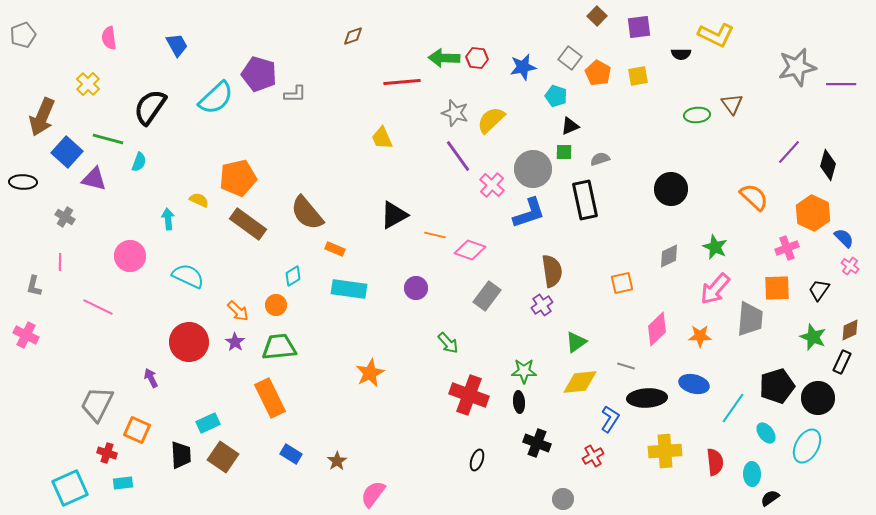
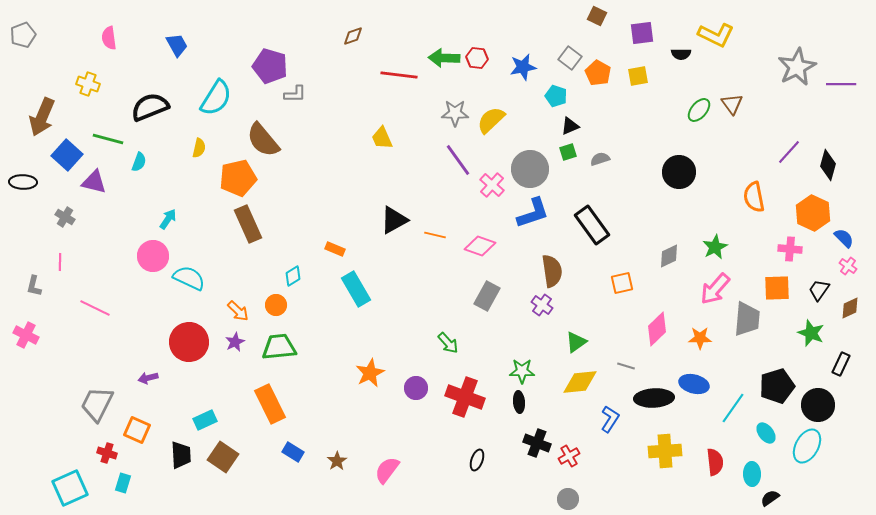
brown square at (597, 16): rotated 18 degrees counterclockwise
purple square at (639, 27): moved 3 px right, 6 px down
gray star at (797, 67): rotated 15 degrees counterclockwise
purple pentagon at (259, 74): moved 11 px right, 8 px up
red line at (402, 82): moved 3 px left, 7 px up; rotated 12 degrees clockwise
yellow cross at (88, 84): rotated 25 degrees counterclockwise
cyan semicircle at (216, 98): rotated 15 degrees counterclockwise
black semicircle at (150, 107): rotated 33 degrees clockwise
gray star at (455, 113): rotated 16 degrees counterclockwise
green ellipse at (697, 115): moved 2 px right, 5 px up; rotated 45 degrees counterclockwise
blue square at (67, 152): moved 3 px down
green square at (564, 152): moved 4 px right; rotated 18 degrees counterclockwise
purple line at (458, 156): moved 4 px down
gray circle at (533, 169): moved 3 px left
purple triangle at (94, 179): moved 3 px down
black circle at (671, 189): moved 8 px right, 17 px up
orange semicircle at (754, 197): rotated 144 degrees counterclockwise
yellow semicircle at (199, 200): moved 52 px up; rotated 78 degrees clockwise
black rectangle at (585, 200): moved 7 px right, 25 px down; rotated 24 degrees counterclockwise
brown semicircle at (307, 213): moved 44 px left, 73 px up
blue L-shape at (529, 213): moved 4 px right
black triangle at (394, 215): moved 5 px down
cyan arrow at (168, 219): rotated 40 degrees clockwise
brown rectangle at (248, 224): rotated 30 degrees clockwise
green star at (715, 247): rotated 20 degrees clockwise
pink cross at (787, 248): moved 3 px right, 1 px down; rotated 25 degrees clockwise
pink diamond at (470, 250): moved 10 px right, 4 px up
pink circle at (130, 256): moved 23 px right
pink cross at (850, 266): moved 2 px left
cyan semicircle at (188, 276): moved 1 px right, 2 px down
purple circle at (416, 288): moved 100 px down
cyan rectangle at (349, 289): moved 7 px right; rotated 52 degrees clockwise
gray rectangle at (487, 296): rotated 8 degrees counterclockwise
purple cross at (542, 305): rotated 20 degrees counterclockwise
pink line at (98, 307): moved 3 px left, 1 px down
gray trapezoid at (750, 319): moved 3 px left
brown diamond at (850, 330): moved 22 px up
orange star at (700, 336): moved 2 px down
green star at (813, 337): moved 2 px left, 4 px up
purple star at (235, 342): rotated 12 degrees clockwise
black rectangle at (842, 362): moved 1 px left, 2 px down
green star at (524, 371): moved 2 px left
purple arrow at (151, 378): moved 3 px left; rotated 78 degrees counterclockwise
red cross at (469, 395): moved 4 px left, 2 px down
orange rectangle at (270, 398): moved 6 px down
black ellipse at (647, 398): moved 7 px right
black circle at (818, 398): moved 7 px down
cyan rectangle at (208, 423): moved 3 px left, 3 px up
blue rectangle at (291, 454): moved 2 px right, 2 px up
red cross at (593, 456): moved 24 px left
cyan rectangle at (123, 483): rotated 66 degrees counterclockwise
pink semicircle at (373, 494): moved 14 px right, 24 px up
gray circle at (563, 499): moved 5 px right
